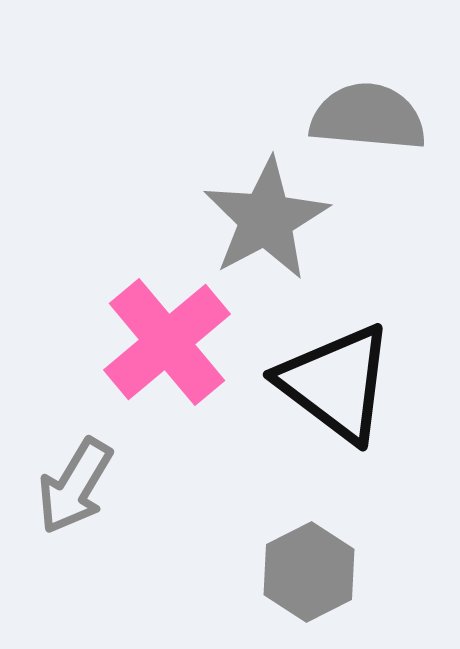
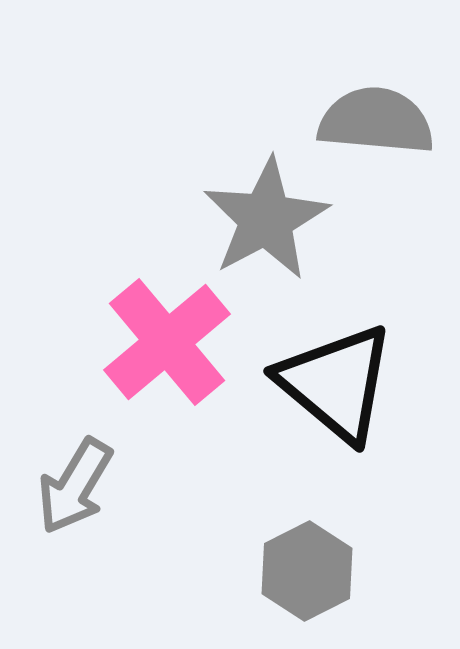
gray semicircle: moved 8 px right, 4 px down
black triangle: rotated 3 degrees clockwise
gray hexagon: moved 2 px left, 1 px up
